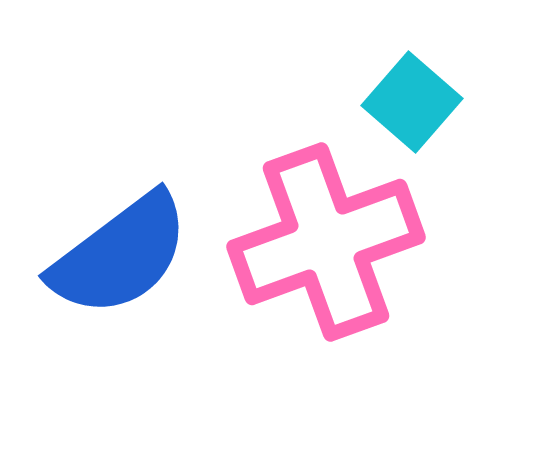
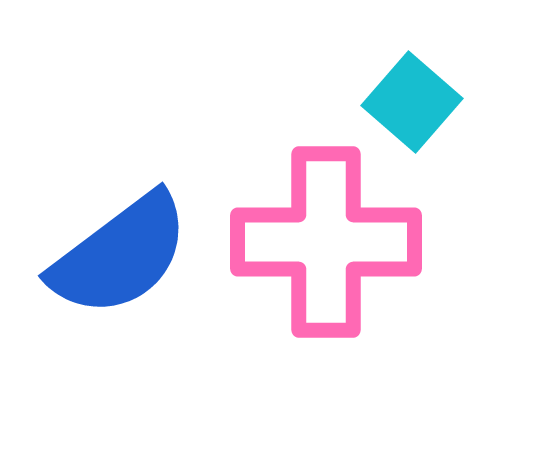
pink cross: rotated 20 degrees clockwise
